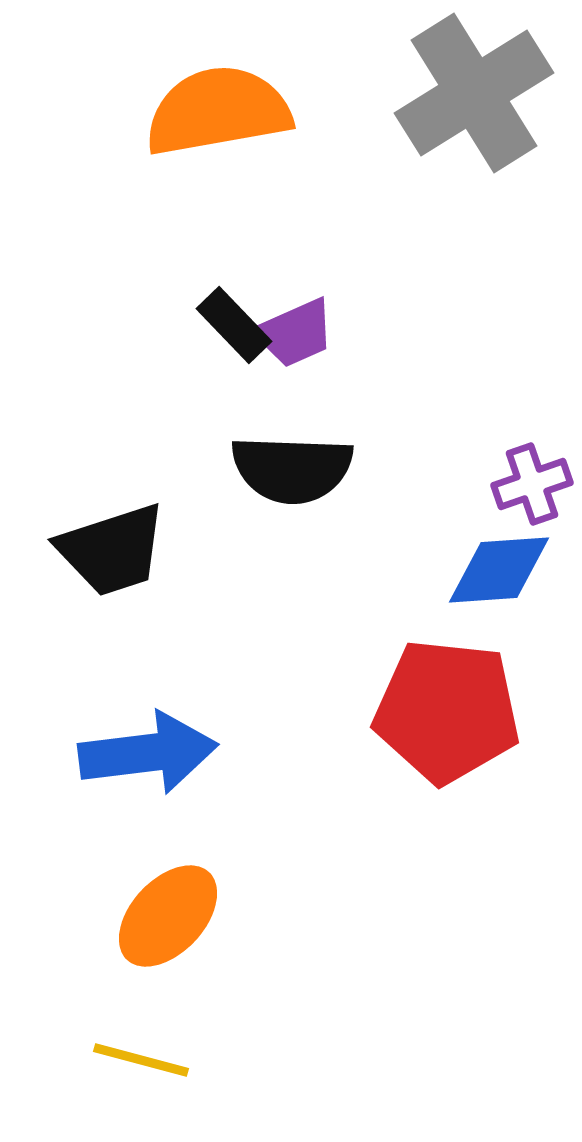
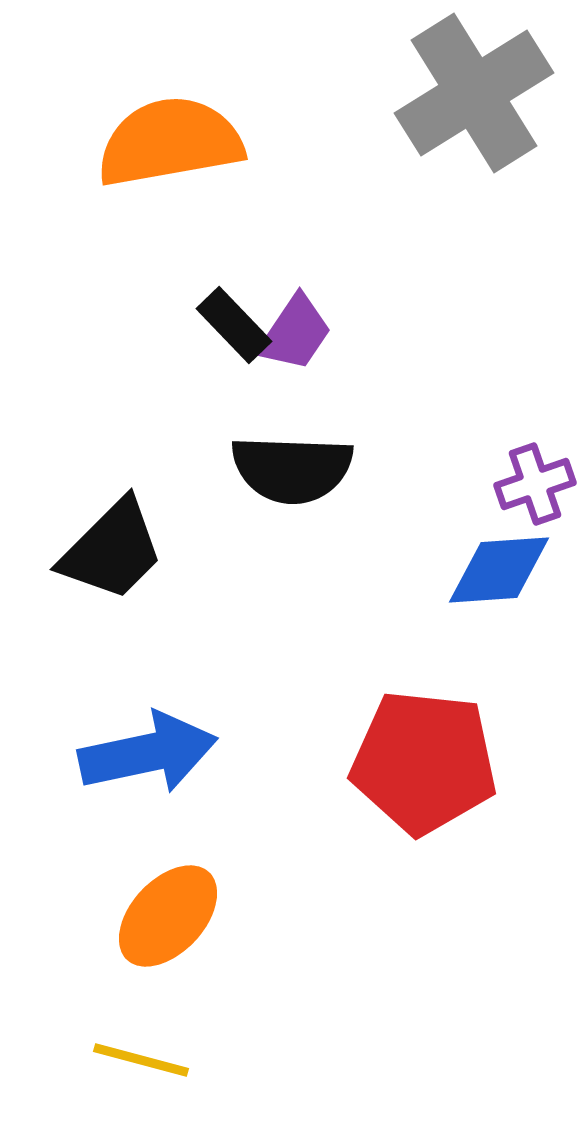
orange semicircle: moved 48 px left, 31 px down
purple trapezoid: rotated 32 degrees counterclockwise
purple cross: moved 3 px right
black trapezoid: rotated 27 degrees counterclockwise
red pentagon: moved 23 px left, 51 px down
blue arrow: rotated 5 degrees counterclockwise
